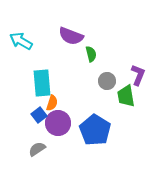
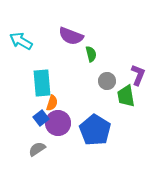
blue square: moved 2 px right, 3 px down
